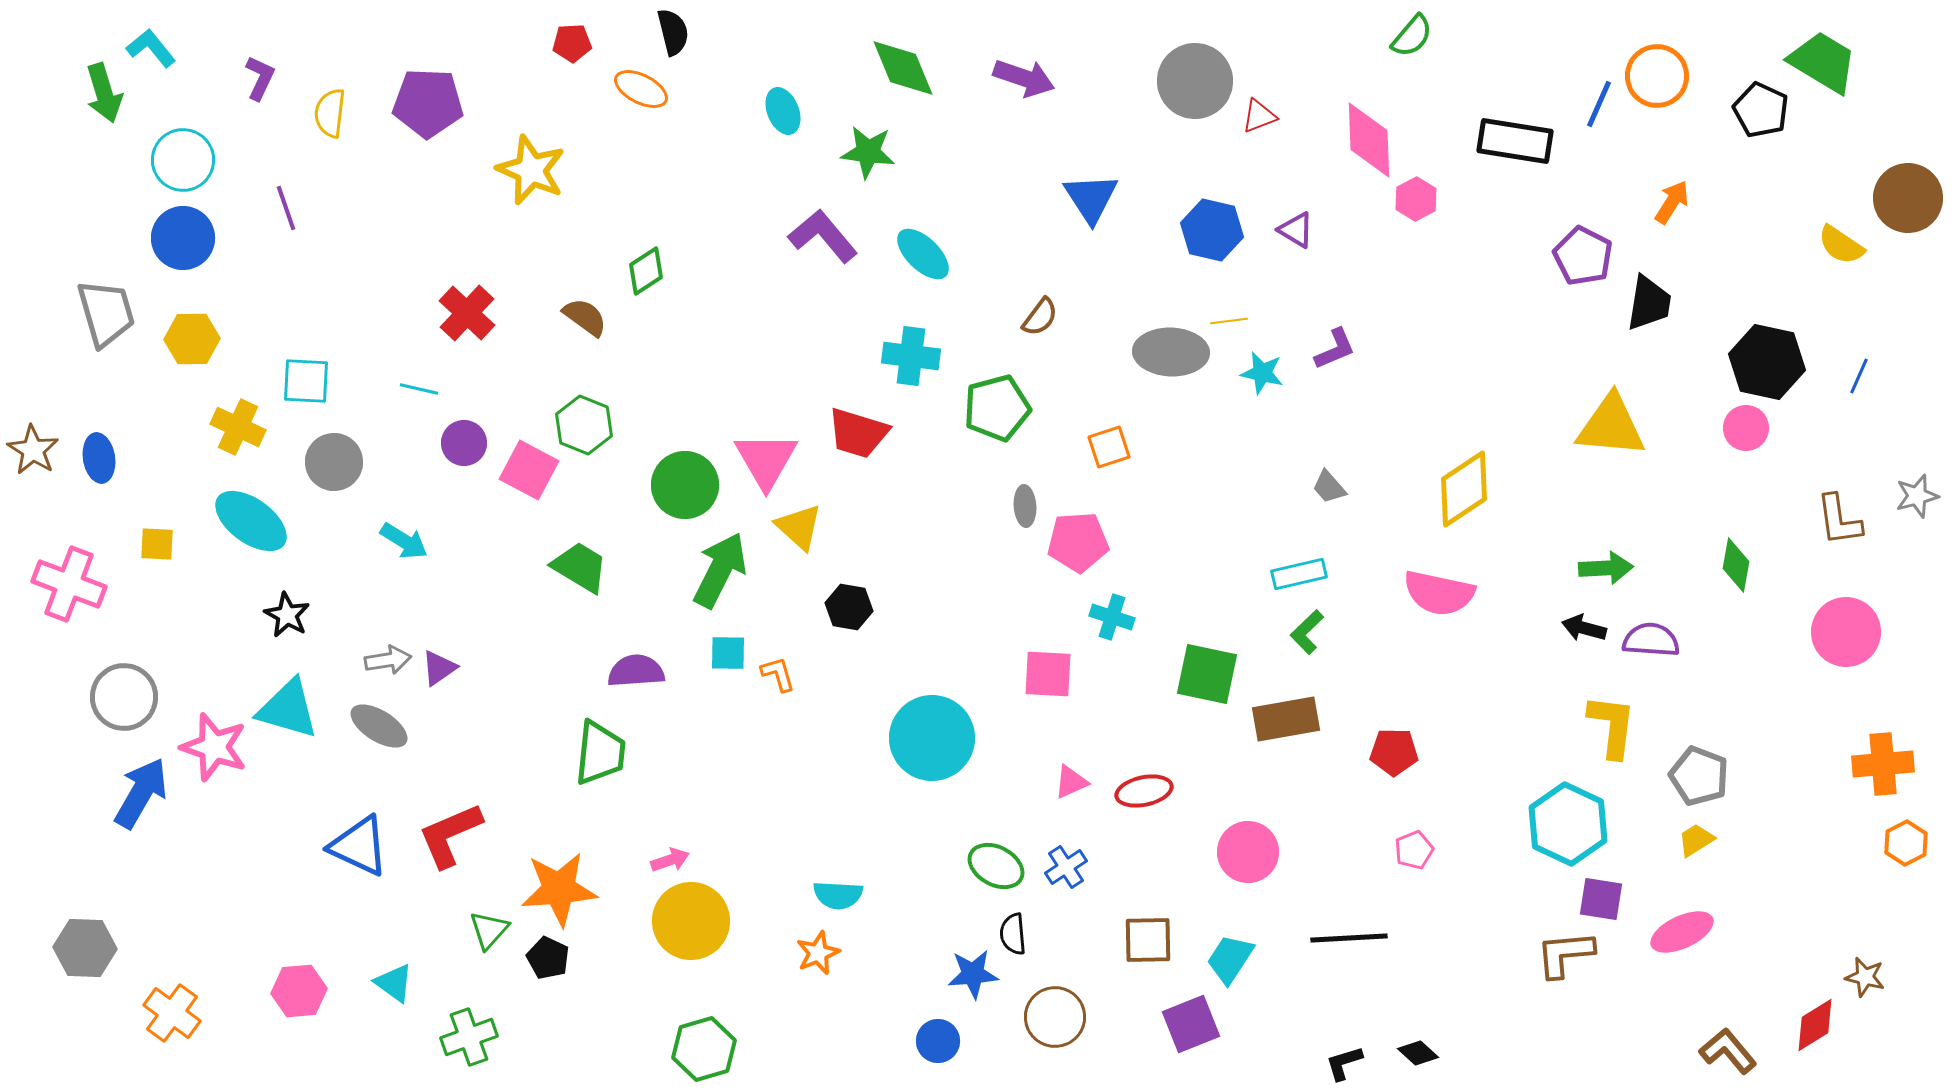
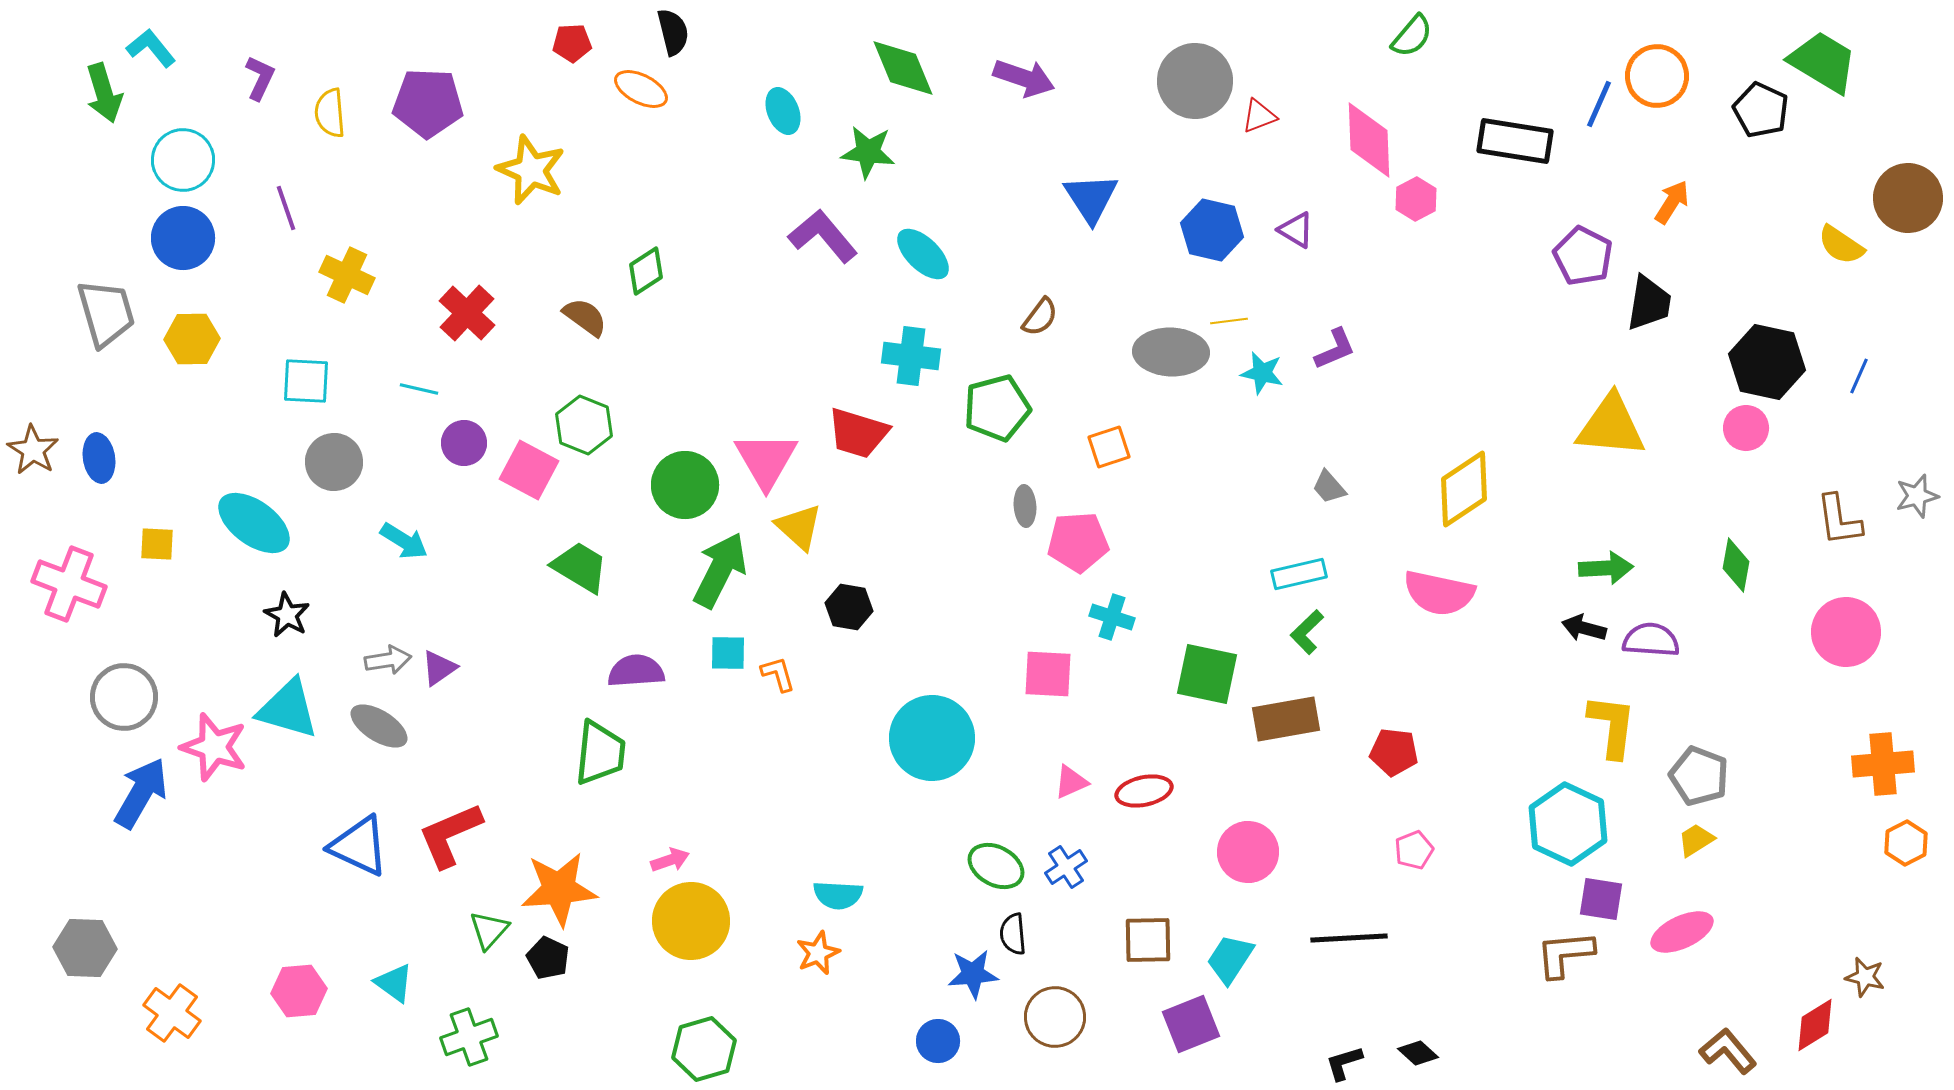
yellow semicircle at (330, 113): rotated 12 degrees counterclockwise
yellow cross at (238, 427): moved 109 px right, 152 px up
cyan ellipse at (251, 521): moved 3 px right, 2 px down
red pentagon at (1394, 752): rotated 6 degrees clockwise
